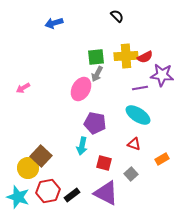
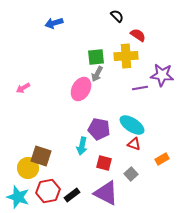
red semicircle: moved 7 px left, 22 px up; rotated 119 degrees counterclockwise
cyan ellipse: moved 6 px left, 10 px down
purple pentagon: moved 4 px right, 6 px down
brown square: rotated 25 degrees counterclockwise
